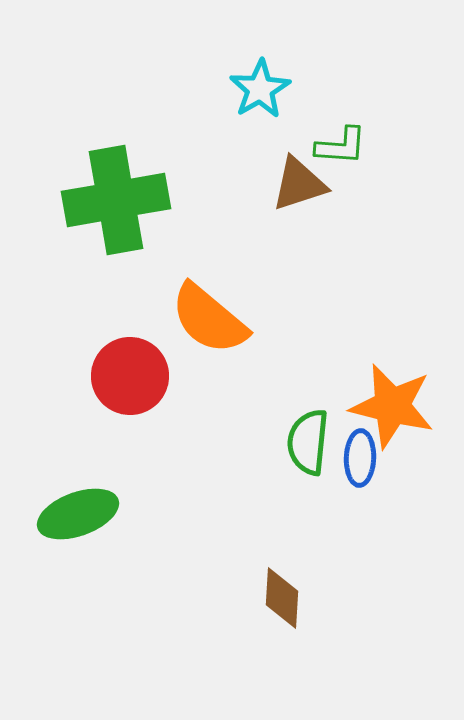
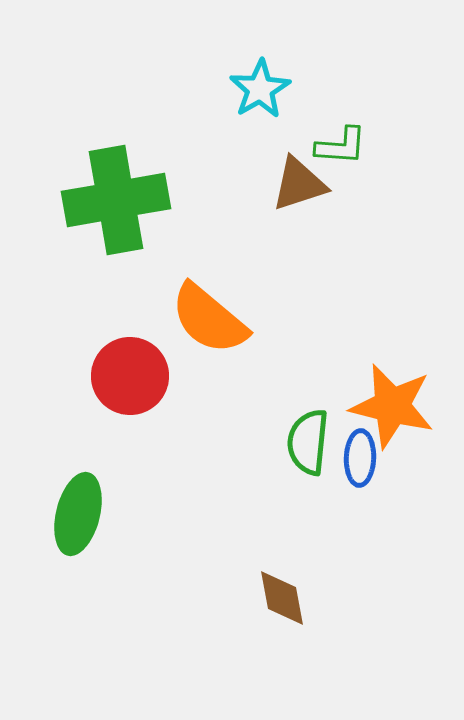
green ellipse: rotated 56 degrees counterclockwise
brown diamond: rotated 14 degrees counterclockwise
